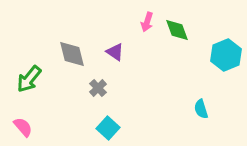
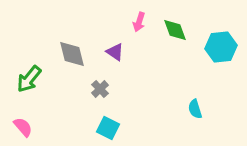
pink arrow: moved 8 px left
green diamond: moved 2 px left
cyan hexagon: moved 5 px left, 8 px up; rotated 16 degrees clockwise
gray cross: moved 2 px right, 1 px down
cyan semicircle: moved 6 px left
cyan square: rotated 15 degrees counterclockwise
